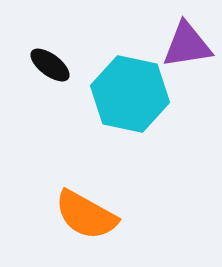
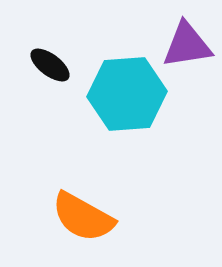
cyan hexagon: moved 3 px left; rotated 16 degrees counterclockwise
orange semicircle: moved 3 px left, 2 px down
